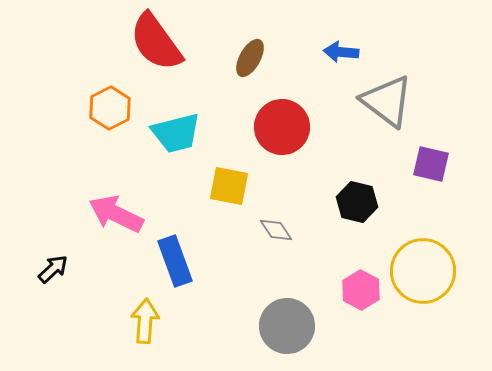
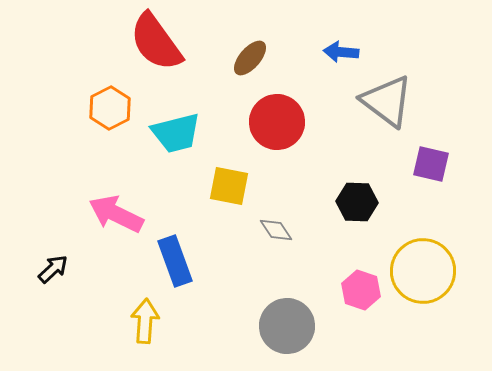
brown ellipse: rotated 12 degrees clockwise
red circle: moved 5 px left, 5 px up
black hexagon: rotated 12 degrees counterclockwise
pink hexagon: rotated 9 degrees counterclockwise
